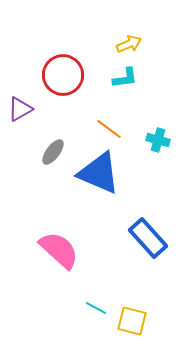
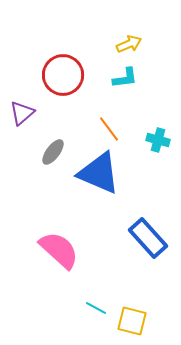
purple triangle: moved 2 px right, 4 px down; rotated 12 degrees counterclockwise
orange line: rotated 16 degrees clockwise
